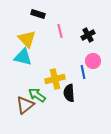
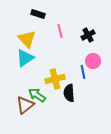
cyan triangle: moved 2 px right, 1 px down; rotated 48 degrees counterclockwise
